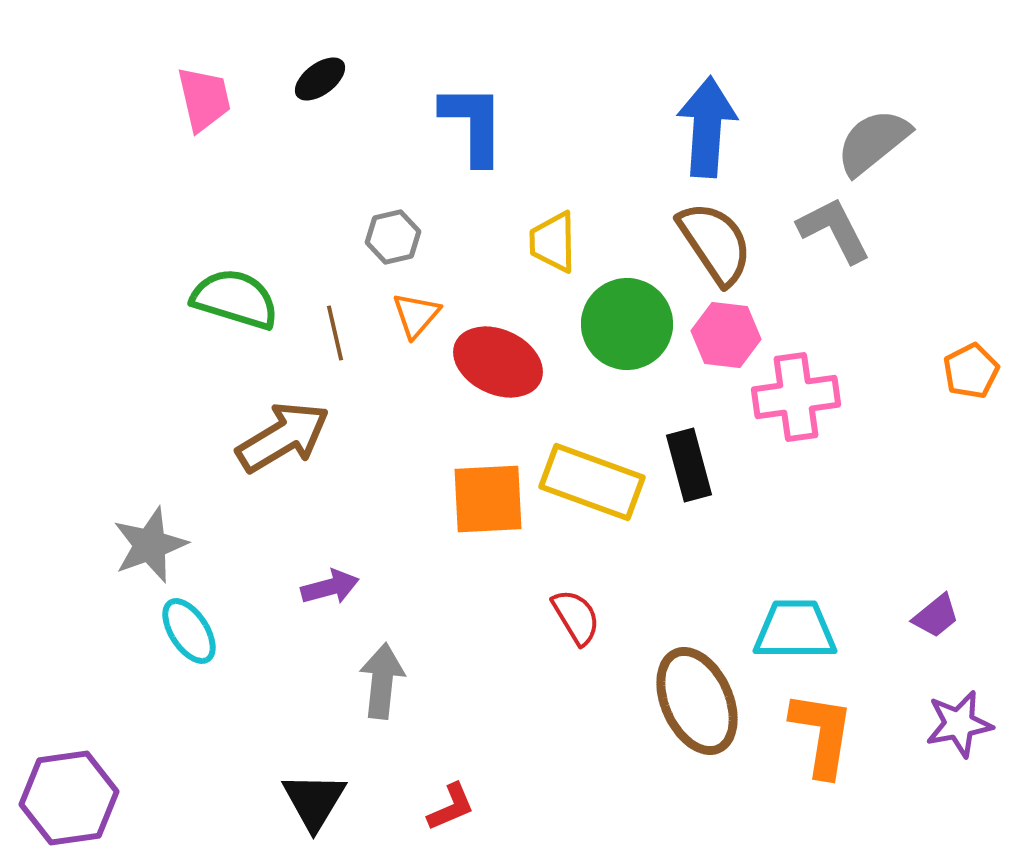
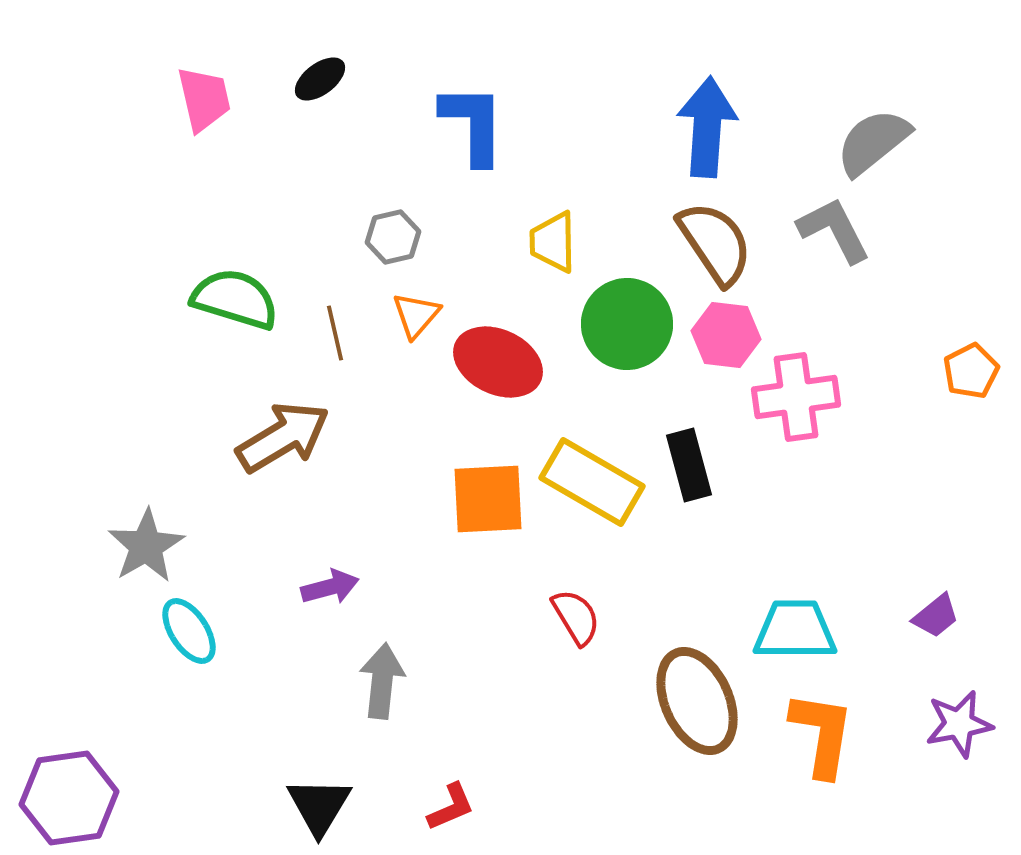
yellow rectangle: rotated 10 degrees clockwise
gray star: moved 4 px left, 1 px down; rotated 10 degrees counterclockwise
black triangle: moved 5 px right, 5 px down
